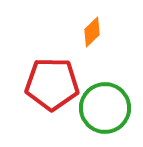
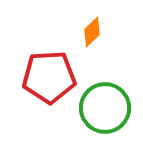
red pentagon: moved 3 px left, 7 px up; rotated 4 degrees counterclockwise
